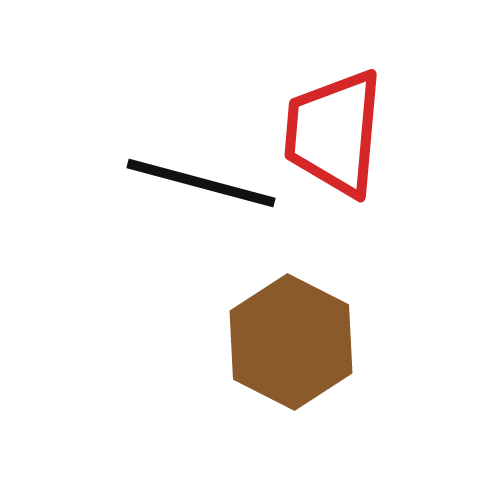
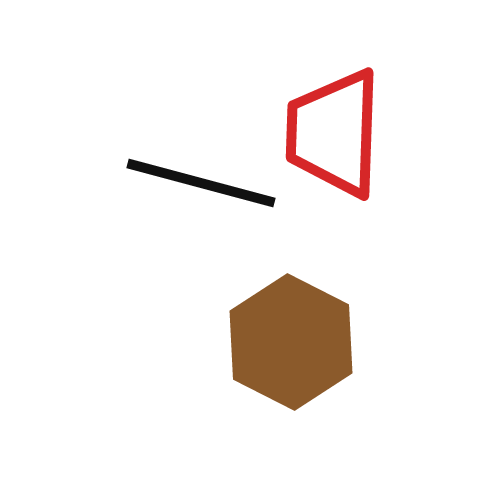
red trapezoid: rotated 3 degrees counterclockwise
